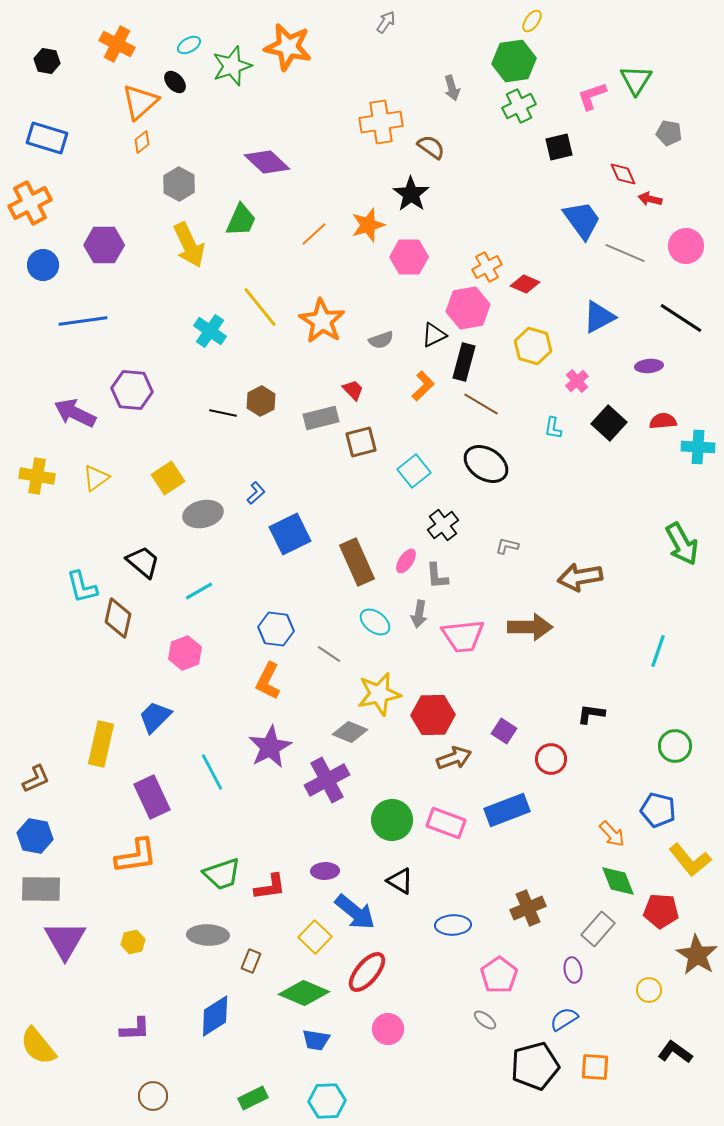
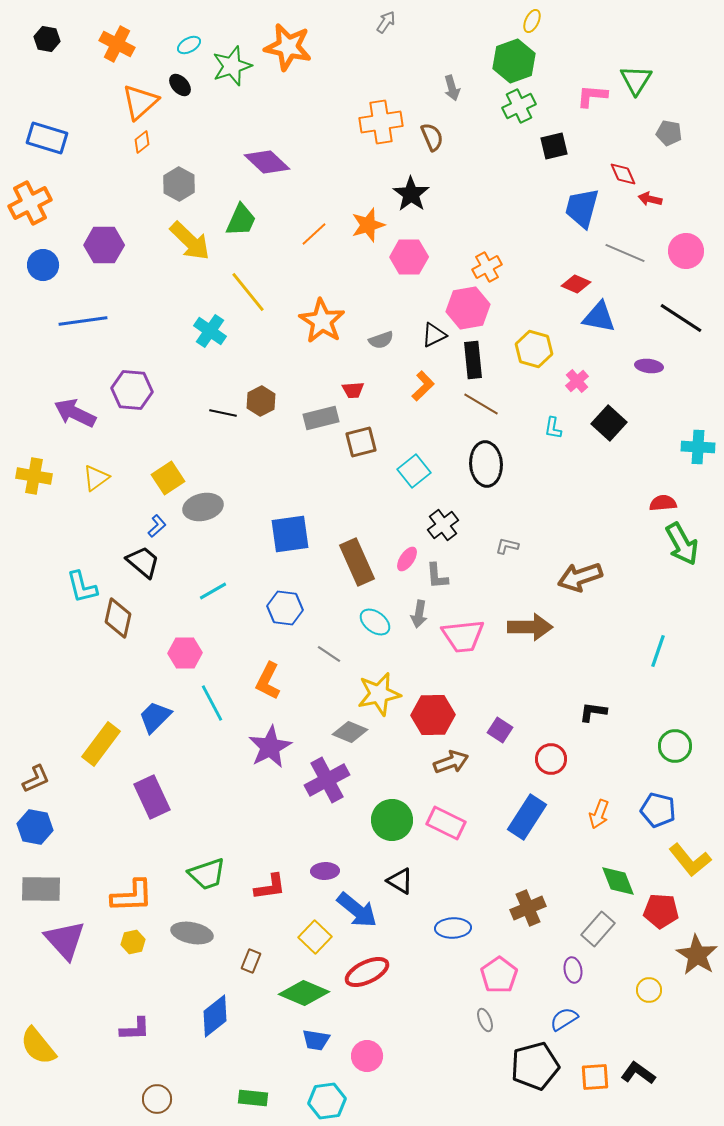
yellow ellipse at (532, 21): rotated 10 degrees counterclockwise
black hexagon at (47, 61): moved 22 px up
green hexagon at (514, 61): rotated 12 degrees counterclockwise
black ellipse at (175, 82): moved 5 px right, 3 px down
pink L-shape at (592, 96): rotated 24 degrees clockwise
brown semicircle at (431, 147): moved 1 px right, 10 px up; rotated 32 degrees clockwise
black square at (559, 147): moved 5 px left, 1 px up
blue trapezoid at (582, 220): moved 12 px up; rotated 129 degrees counterclockwise
yellow arrow at (189, 245): moved 1 px right, 4 px up; rotated 21 degrees counterclockwise
pink circle at (686, 246): moved 5 px down
red diamond at (525, 284): moved 51 px right
yellow line at (260, 307): moved 12 px left, 15 px up
blue triangle at (599, 317): rotated 39 degrees clockwise
yellow hexagon at (533, 346): moved 1 px right, 3 px down
black rectangle at (464, 362): moved 9 px right, 2 px up; rotated 21 degrees counterclockwise
purple ellipse at (649, 366): rotated 12 degrees clockwise
red trapezoid at (353, 390): rotated 130 degrees clockwise
red semicircle at (663, 421): moved 82 px down
black ellipse at (486, 464): rotated 54 degrees clockwise
yellow cross at (37, 476): moved 3 px left
blue L-shape at (256, 493): moved 99 px left, 33 px down
gray ellipse at (203, 514): moved 7 px up
blue square at (290, 534): rotated 18 degrees clockwise
pink ellipse at (406, 561): moved 1 px right, 2 px up
brown arrow at (580, 577): rotated 9 degrees counterclockwise
cyan line at (199, 591): moved 14 px right
blue hexagon at (276, 629): moved 9 px right, 21 px up
pink hexagon at (185, 653): rotated 20 degrees clockwise
black L-shape at (591, 714): moved 2 px right, 2 px up
purple square at (504, 731): moved 4 px left, 1 px up
yellow rectangle at (101, 744): rotated 24 degrees clockwise
brown arrow at (454, 758): moved 3 px left, 4 px down
cyan line at (212, 772): moved 69 px up
blue rectangle at (507, 810): moved 20 px right, 7 px down; rotated 36 degrees counterclockwise
pink rectangle at (446, 823): rotated 6 degrees clockwise
orange arrow at (612, 834): moved 13 px left, 20 px up; rotated 64 degrees clockwise
blue hexagon at (35, 836): moved 9 px up
orange L-shape at (136, 856): moved 4 px left, 40 px down; rotated 6 degrees clockwise
green trapezoid at (222, 874): moved 15 px left
blue arrow at (355, 912): moved 2 px right, 2 px up
blue ellipse at (453, 925): moved 3 px down
gray ellipse at (208, 935): moved 16 px left, 2 px up; rotated 9 degrees clockwise
purple triangle at (65, 940): rotated 12 degrees counterclockwise
red ellipse at (367, 972): rotated 24 degrees clockwise
blue diamond at (215, 1016): rotated 6 degrees counterclockwise
gray ellipse at (485, 1020): rotated 30 degrees clockwise
pink circle at (388, 1029): moved 21 px left, 27 px down
black L-shape at (675, 1052): moved 37 px left, 21 px down
orange square at (595, 1067): moved 10 px down; rotated 8 degrees counterclockwise
brown circle at (153, 1096): moved 4 px right, 3 px down
green rectangle at (253, 1098): rotated 32 degrees clockwise
cyan hexagon at (327, 1101): rotated 6 degrees counterclockwise
